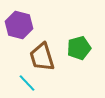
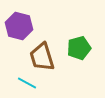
purple hexagon: moved 1 px down
cyan line: rotated 18 degrees counterclockwise
